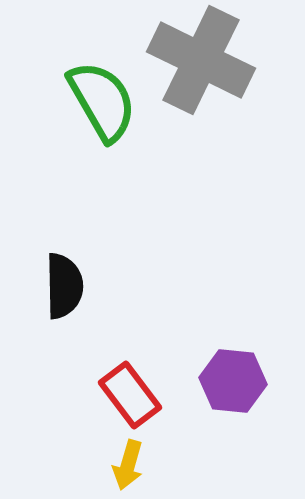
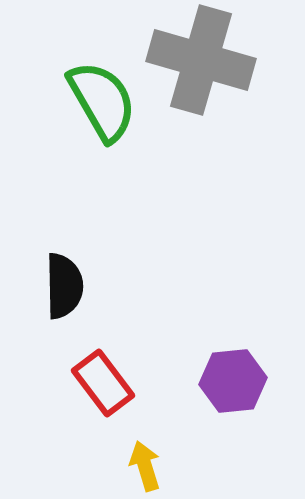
gray cross: rotated 10 degrees counterclockwise
purple hexagon: rotated 12 degrees counterclockwise
red rectangle: moved 27 px left, 12 px up
yellow arrow: moved 17 px right, 1 px down; rotated 147 degrees clockwise
